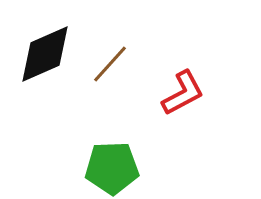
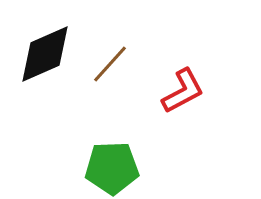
red L-shape: moved 2 px up
